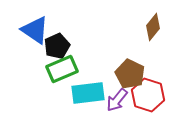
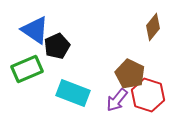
green rectangle: moved 35 px left
cyan rectangle: moved 15 px left; rotated 28 degrees clockwise
